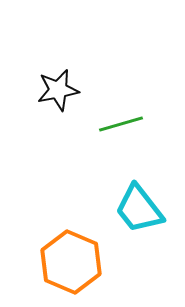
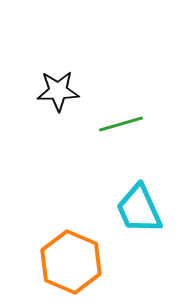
black star: moved 1 px down; rotated 9 degrees clockwise
cyan trapezoid: rotated 14 degrees clockwise
